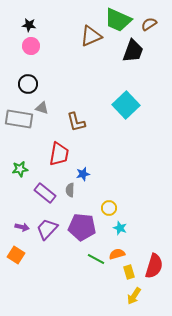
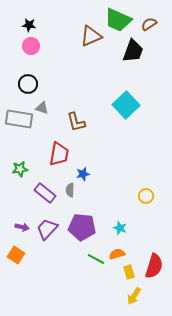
yellow circle: moved 37 px right, 12 px up
